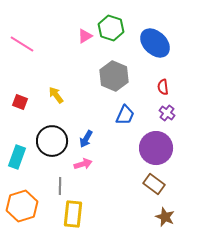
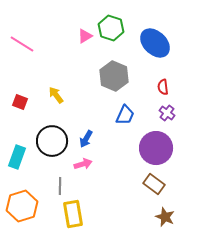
yellow rectangle: rotated 16 degrees counterclockwise
